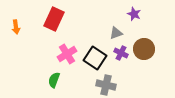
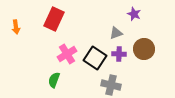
purple cross: moved 2 px left, 1 px down; rotated 24 degrees counterclockwise
gray cross: moved 5 px right
